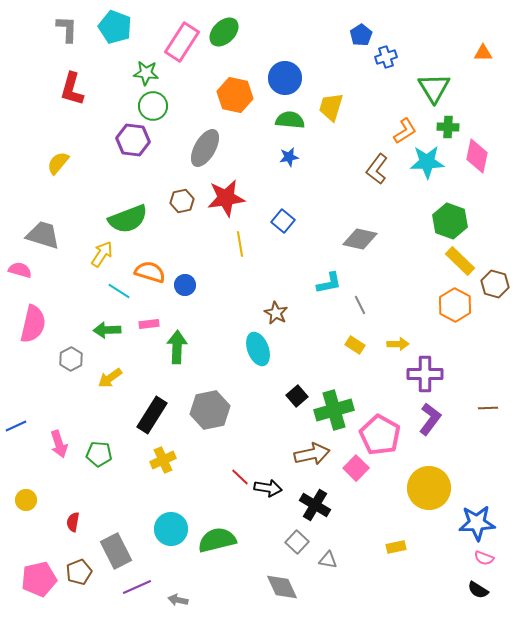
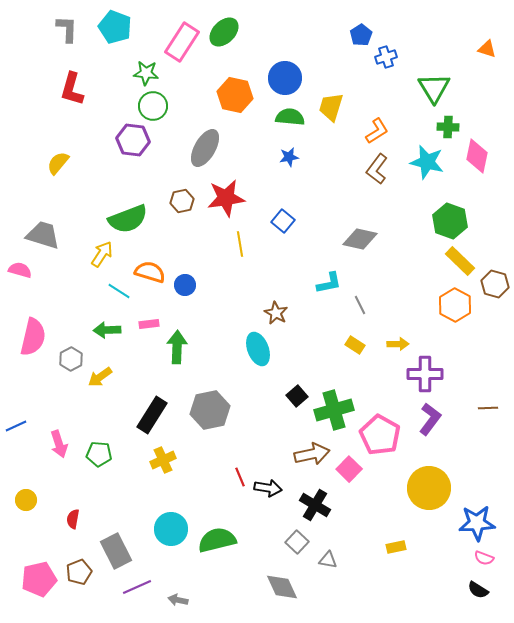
orange triangle at (483, 53): moved 4 px right, 4 px up; rotated 18 degrees clockwise
green semicircle at (290, 120): moved 3 px up
orange L-shape at (405, 131): moved 28 px left
cyan star at (427, 162): rotated 16 degrees clockwise
pink semicircle at (33, 324): moved 13 px down
yellow arrow at (110, 378): moved 10 px left, 1 px up
pink square at (356, 468): moved 7 px left, 1 px down
red line at (240, 477): rotated 24 degrees clockwise
red semicircle at (73, 522): moved 3 px up
